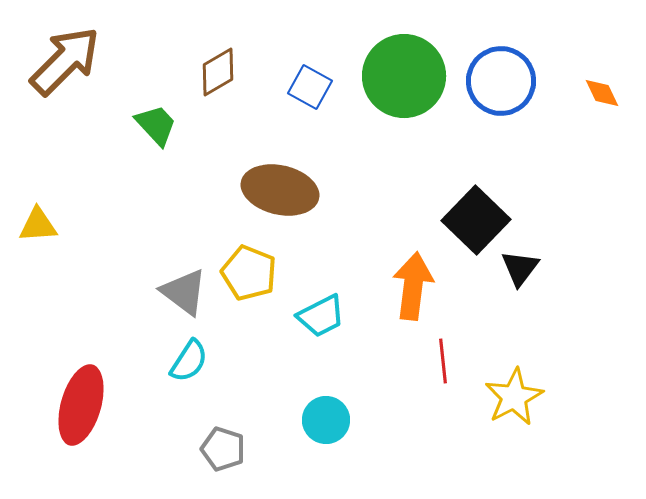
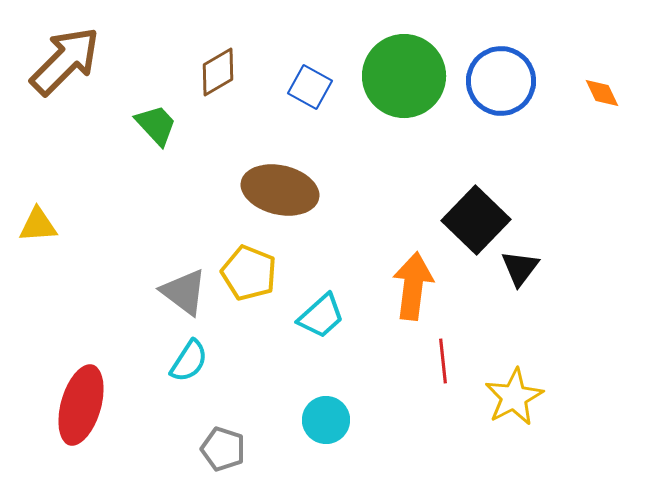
cyan trapezoid: rotated 15 degrees counterclockwise
